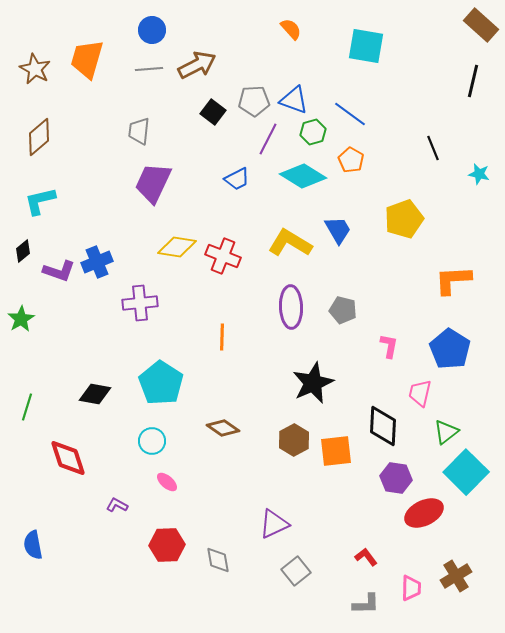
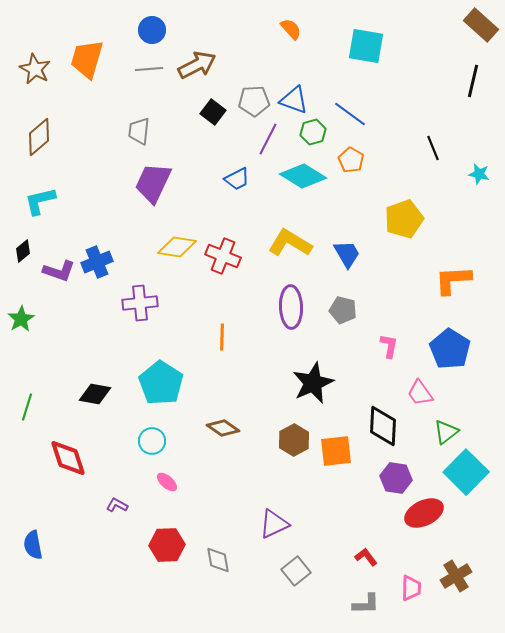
blue trapezoid at (338, 230): moved 9 px right, 24 px down
pink trapezoid at (420, 393): rotated 48 degrees counterclockwise
